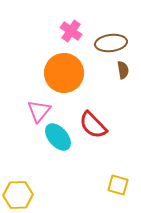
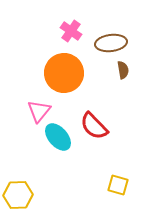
red semicircle: moved 1 px right, 1 px down
